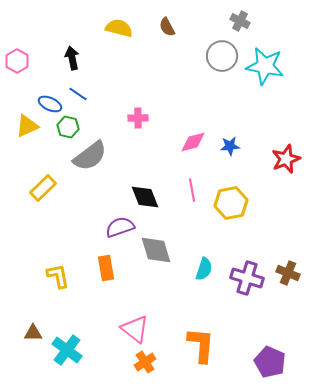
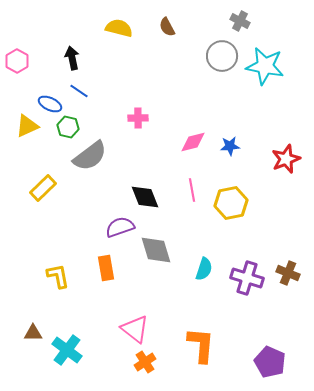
blue line: moved 1 px right, 3 px up
